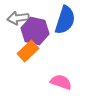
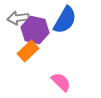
blue semicircle: rotated 12 degrees clockwise
purple hexagon: moved 1 px up
pink semicircle: rotated 25 degrees clockwise
